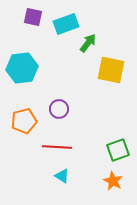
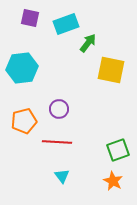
purple square: moved 3 px left, 1 px down
red line: moved 5 px up
cyan triangle: rotated 21 degrees clockwise
